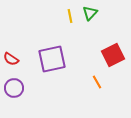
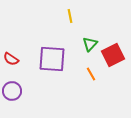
green triangle: moved 31 px down
purple square: rotated 16 degrees clockwise
orange line: moved 6 px left, 8 px up
purple circle: moved 2 px left, 3 px down
